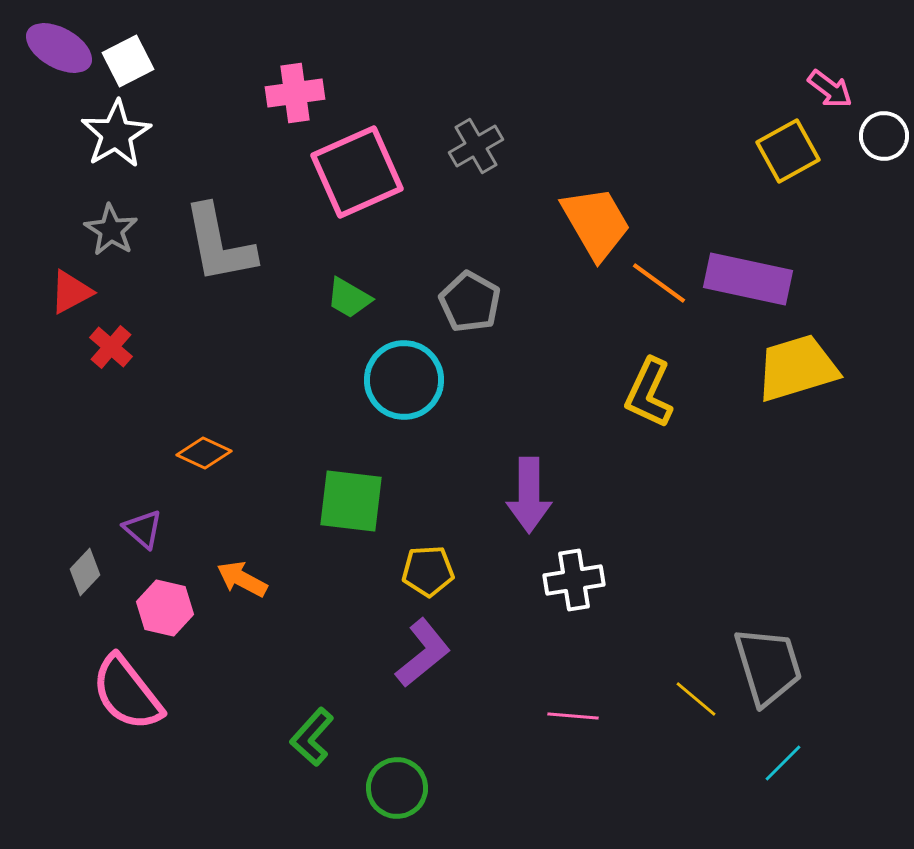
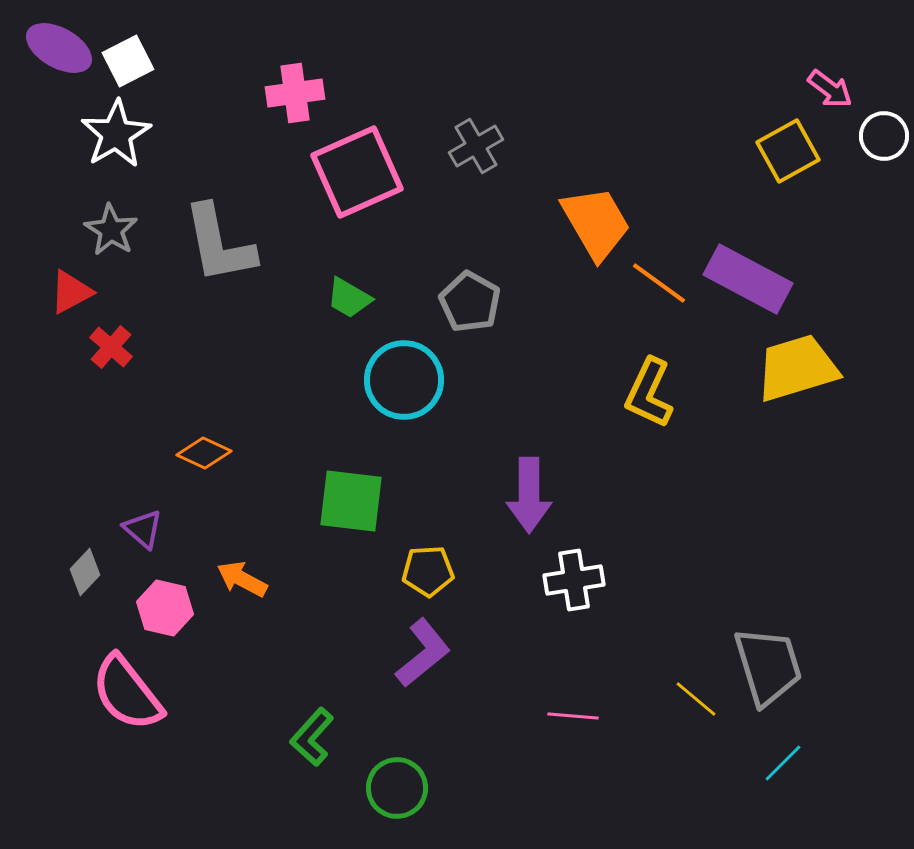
purple rectangle: rotated 16 degrees clockwise
